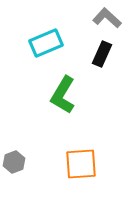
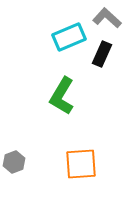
cyan rectangle: moved 23 px right, 6 px up
green L-shape: moved 1 px left, 1 px down
